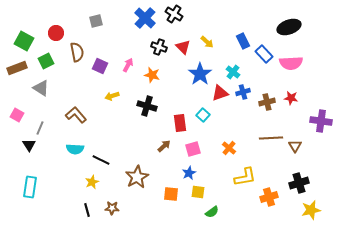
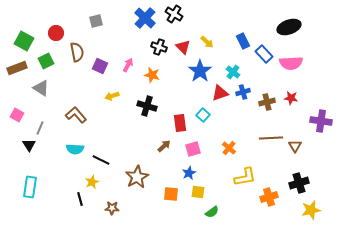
blue star at (200, 74): moved 3 px up
black line at (87, 210): moved 7 px left, 11 px up
